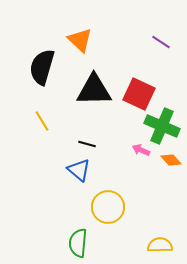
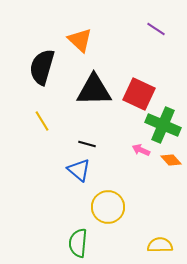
purple line: moved 5 px left, 13 px up
green cross: moved 1 px right, 1 px up
